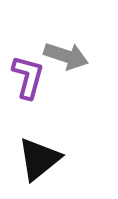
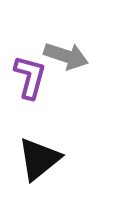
purple L-shape: moved 2 px right
